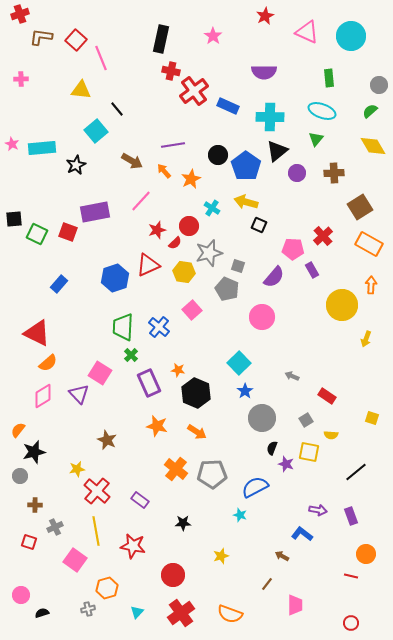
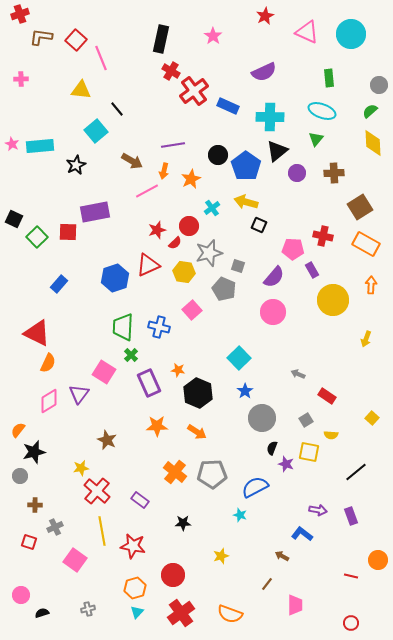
cyan circle at (351, 36): moved 2 px up
red cross at (171, 71): rotated 18 degrees clockwise
purple semicircle at (264, 72): rotated 25 degrees counterclockwise
yellow diamond at (373, 146): moved 3 px up; rotated 28 degrees clockwise
cyan rectangle at (42, 148): moved 2 px left, 2 px up
orange arrow at (164, 171): rotated 126 degrees counterclockwise
pink line at (141, 201): moved 6 px right, 10 px up; rotated 20 degrees clockwise
cyan cross at (212, 208): rotated 21 degrees clockwise
black square at (14, 219): rotated 30 degrees clockwise
red square at (68, 232): rotated 18 degrees counterclockwise
green square at (37, 234): moved 3 px down; rotated 20 degrees clockwise
red cross at (323, 236): rotated 36 degrees counterclockwise
orange rectangle at (369, 244): moved 3 px left
gray pentagon at (227, 289): moved 3 px left
yellow circle at (342, 305): moved 9 px left, 5 px up
pink circle at (262, 317): moved 11 px right, 5 px up
blue cross at (159, 327): rotated 25 degrees counterclockwise
orange semicircle at (48, 363): rotated 24 degrees counterclockwise
cyan square at (239, 363): moved 5 px up
pink square at (100, 373): moved 4 px right, 1 px up
gray arrow at (292, 376): moved 6 px right, 2 px up
black hexagon at (196, 393): moved 2 px right
purple triangle at (79, 394): rotated 20 degrees clockwise
pink diamond at (43, 396): moved 6 px right, 5 px down
yellow square at (372, 418): rotated 24 degrees clockwise
orange star at (157, 426): rotated 15 degrees counterclockwise
yellow star at (77, 469): moved 4 px right, 1 px up
orange cross at (176, 469): moved 1 px left, 3 px down
yellow line at (96, 531): moved 6 px right
orange circle at (366, 554): moved 12 px right, 6 px down
orange hexagon at (107, 588): moved 28 px right
